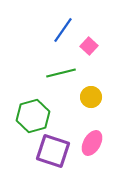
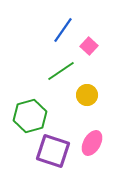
green line: moved 2 px up; rotated 20 degrees counterclockwise
yellow circle: moved 4 px left, 2 px up
green hexagon: moved 3 px left
